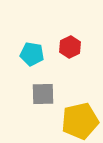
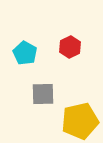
cyan pentagon: moved 7 px left, 1 px up; rotated 20 degrees clockwise
